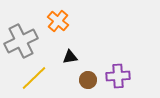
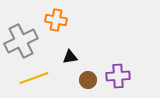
orange cross: moved 2 px left, 1 px up; rotated 30 degrees counterclockwise
yellow line: rotated 24 degrees clockwise
